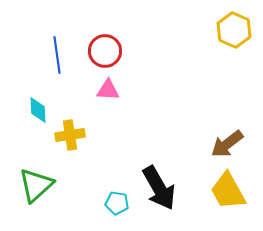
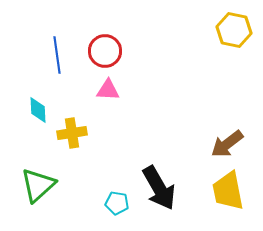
yellow hexagon: rotated 12 degrees counterclockwise
yellow cross: moved 2 px right, 2 px up
green triangle: moved 2 px right
yellow trapezoid: rotated 18 degrees clockwise
